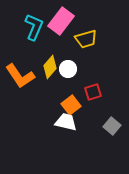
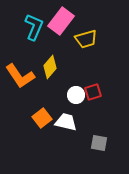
white circle: moved 8 px right, 26 px down
orange square: moved 29 px left, 13 px down
gray square: moved 13 px left, 17 px down; rotated 30 degrees counterclockwise
